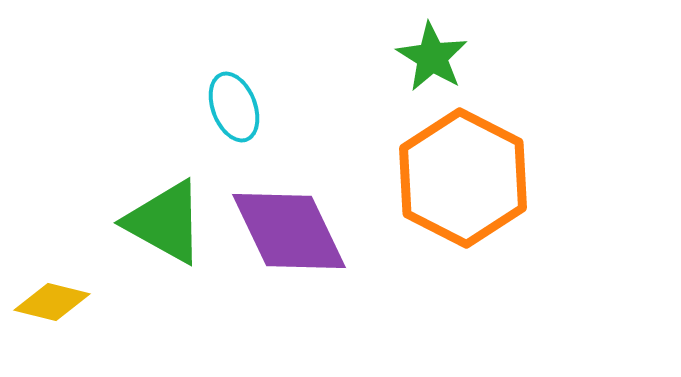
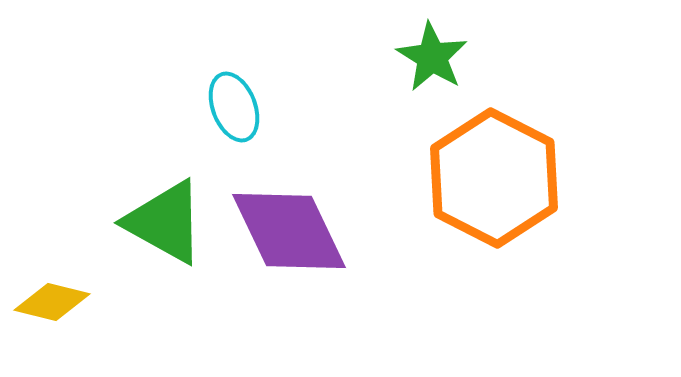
orange hexagon: moved 31 px right
